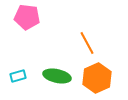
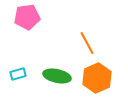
pink pentagon: rotated 15 degrees counterclockwise
cyan rectangle: moved 2 px up
